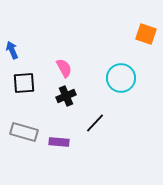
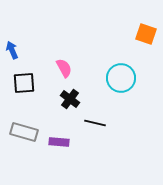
black cross: moved 4 px right, 3 px down; rotated 30 degrees counterclockwise
black line: rotated 60 degrees clockwise
